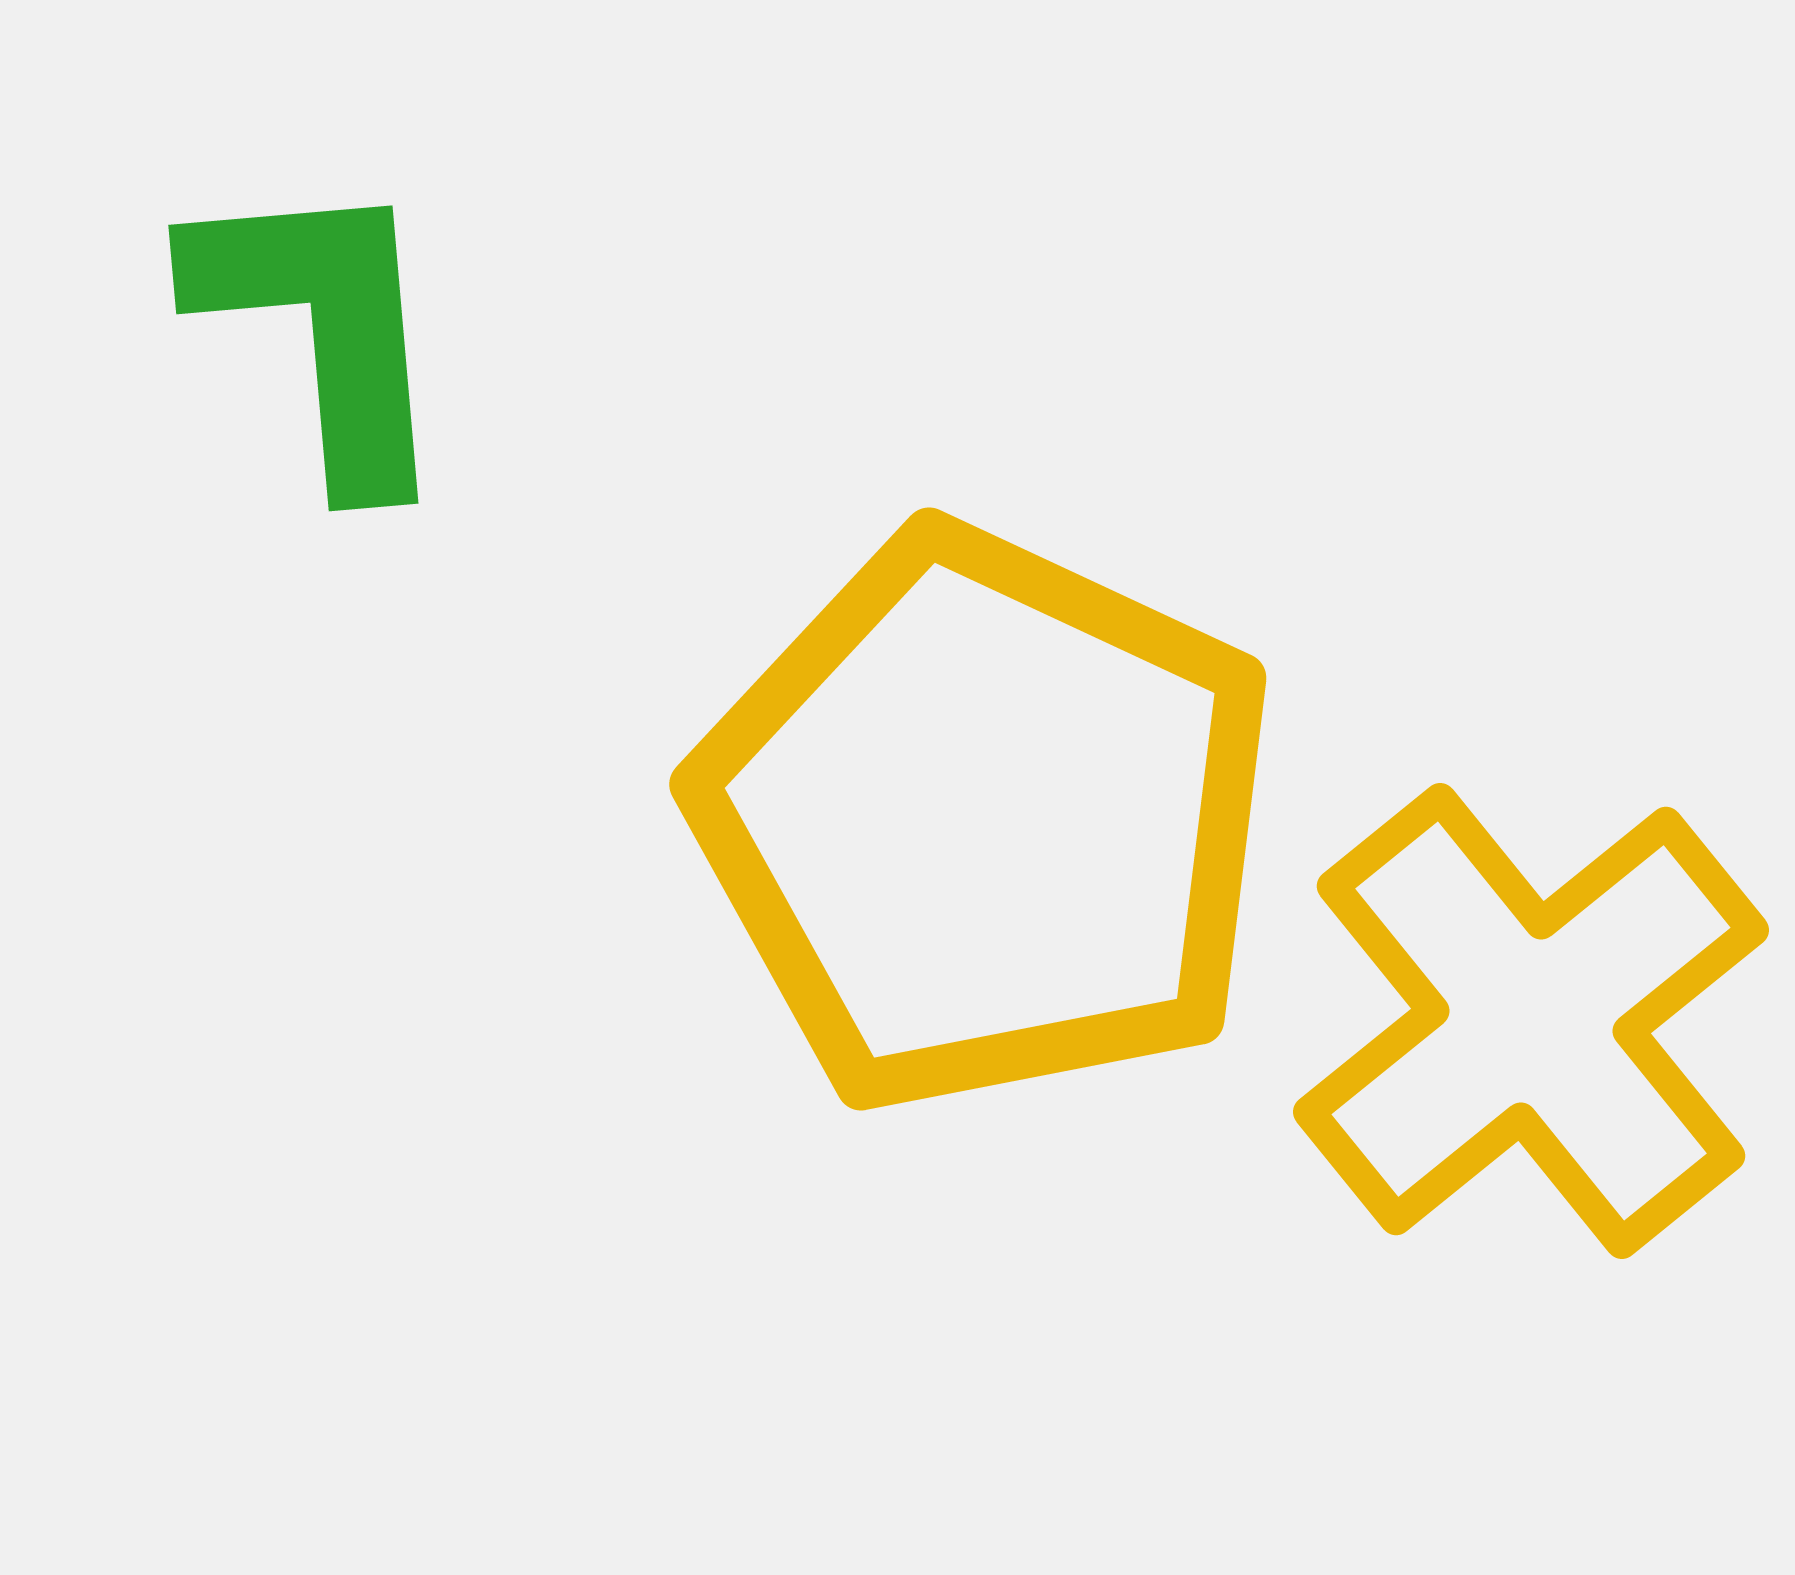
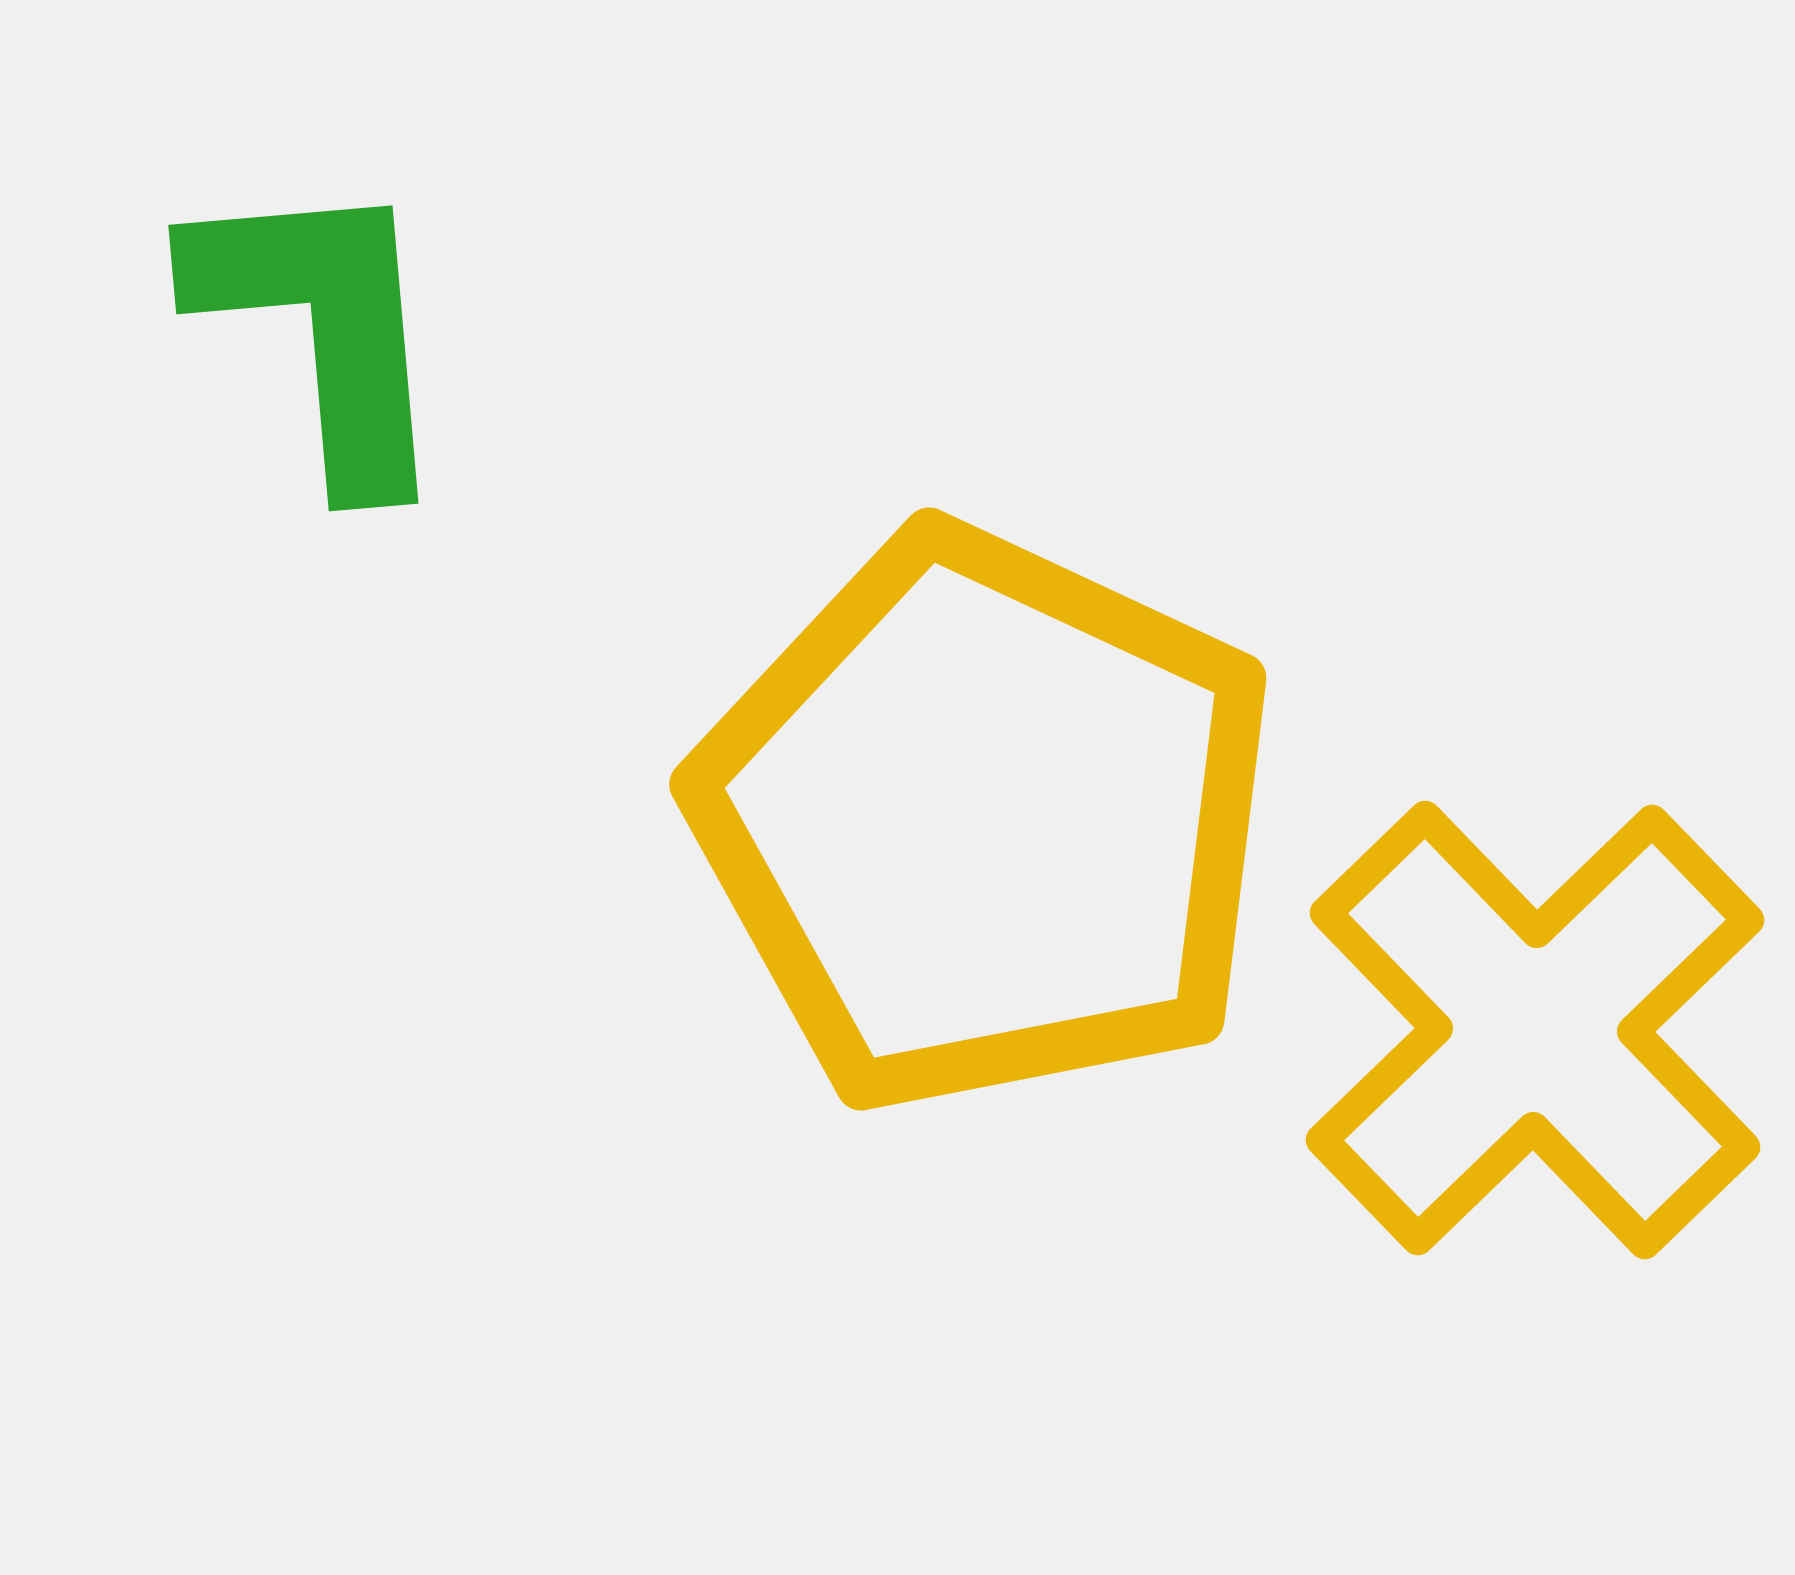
yellow cross: moved 4 px right, 9 px down; rotated 5 degrees counterclockwise
